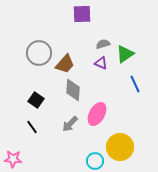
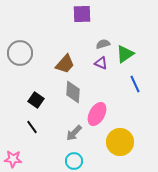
gray circle: moved 19 px left
gray diamond: moved 2 px down
gray arrow: moved 4 px right, 9 px down
yellow circle: moved 5 px up
cyan circle: moved 21 px left
